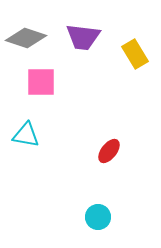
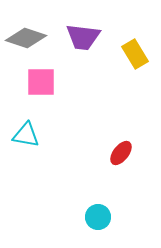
red ellipse: moved 12 px right, 2 px down
